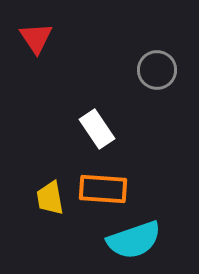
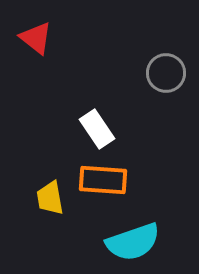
red triangle: rotated 18 degrees counterclockwise
gray circle: moved 9 px right, 3 px down
orange rectangle: moved 9 px up
cyan semicircle: moved 1 px left, 2 px down
